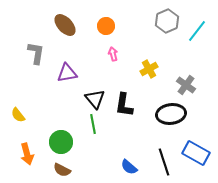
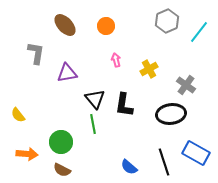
cyan line: moved 2 px right, 1 px down
pink arrow: moved 3 px right, 6 px down
orange arrow: rotated 70 degrees counterclockwise
